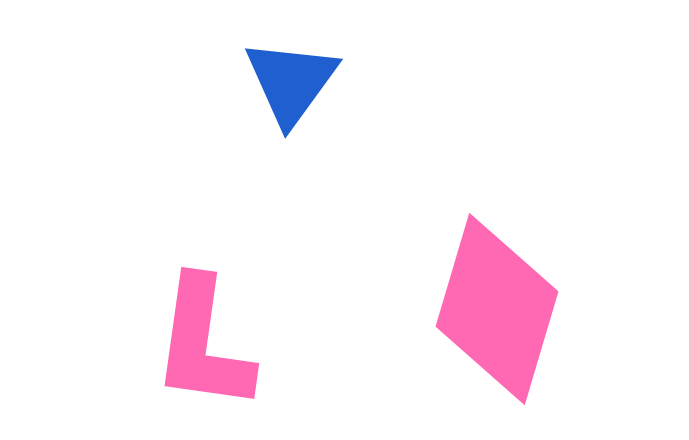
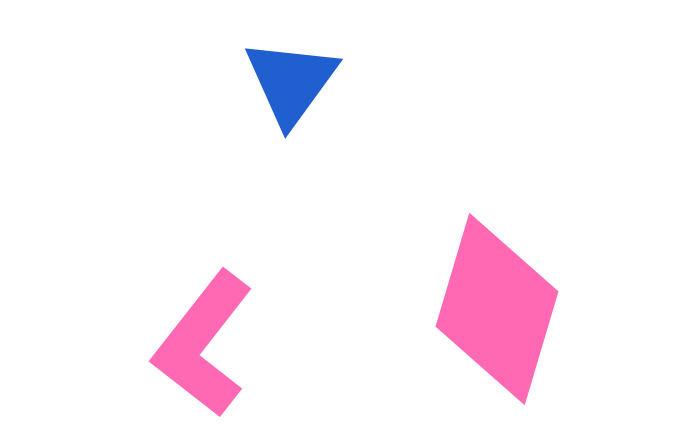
pink L-shape: rotated 30 degrees clockwise
